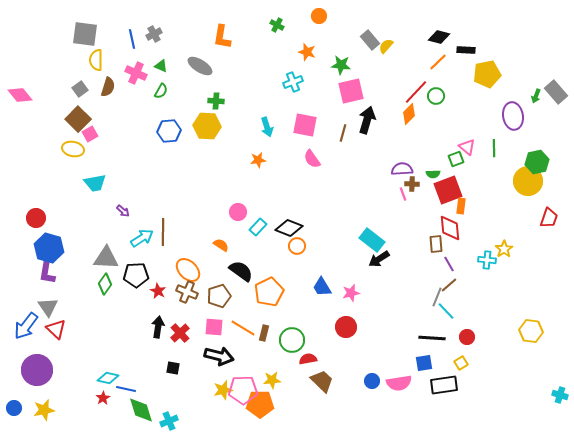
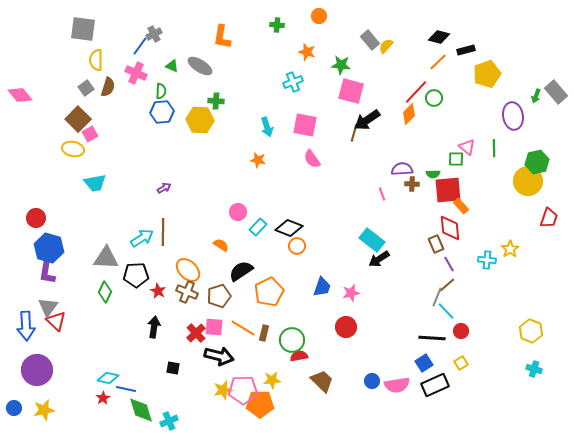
green cross at (277, 25): rotated 24 degrees counterclockwise
gray square at (85, 34): moved 2 px left, 5 px up
blue line at (132, 39): moved 8 px right, 7 px down; rotated 48 degrees clockwise
black rectangle at (466, 50): rotated 18 degrees counterclockwise
green triangle at (161, 66): moved 11 px right
yellow pentagon at (487, 74): rotated 8 degrees counterclockwise
gray square at (80, 89): moved 6 px right, 1 px up
green semicircle at (161, 91): rotated 28 degrees counterclockwise
pink square at (351, 91): rotated 28 degrees clockwise
green circle at (436, 96): moved 2 px left, 2 px down
black arrow at (367, 120): rotated 140 degrees counterclockwise
yellow hexagon at (207, 126): moved 7 px left, 6 px up
blue hexagon at (169, 131): moved 7 px left, 19 px up
brown line at (343, 133): moved 11 px right
green square at (456, 159): rotated 21 degrees clockwise
orange star at (258, 160): rotated 21 degrees clockwise
red square at (448, 190): rotated 16 degrees clockwise
pink line at (403, 194): moved 21 px left
orange rectangle at (461, 206): rotated 49 degrees counterclockwise
purple arrow at (123, 211): moved 41 px right, 23 px up; rotated 72 degrees counterclockwise
brown rectangle at (436, 244): rotated 18 degrees counterclockwise
yellow star at (504, 249): moved 6 px right
black semicircle at (241, 271): rotated 70 degrees counterclockwise
green diamond at (105, 284): moved 8 px down; rotated 10 degrees counterclockwise
brown line at (449, 285): moved 2 px left
blue trapezoid at (322, 287): rotated 130 degrees counterclockwise
gray triangle at (48, 307): rotated 10 degrees clockwise
blue arrow at (26, 326): rotated 40 degrees counterclockwise
black arrow at (158, 327): moved 4 px left
red triangle at (56, 329): moved 8 px up
yellow hexagon at (531, 331): rotated 15 degrees clockwise
red cross at (180, 333): moved 16 px right
red circle at (467, 337): moved 6 px left, 6 px up
red semicircle at (308, 359): moved 9 px left, 3 px up
blue square at (424, 363): rotated 24 degrees counterclockwise
pink semicircle at (399, 383): moved 2 px left, 2 px down
black rectangle at (444, 385): moved 9 px left; rotated 16 degrees counterclockwise
cyan cross at (560, 395): moved 26 px left, 26 px up
